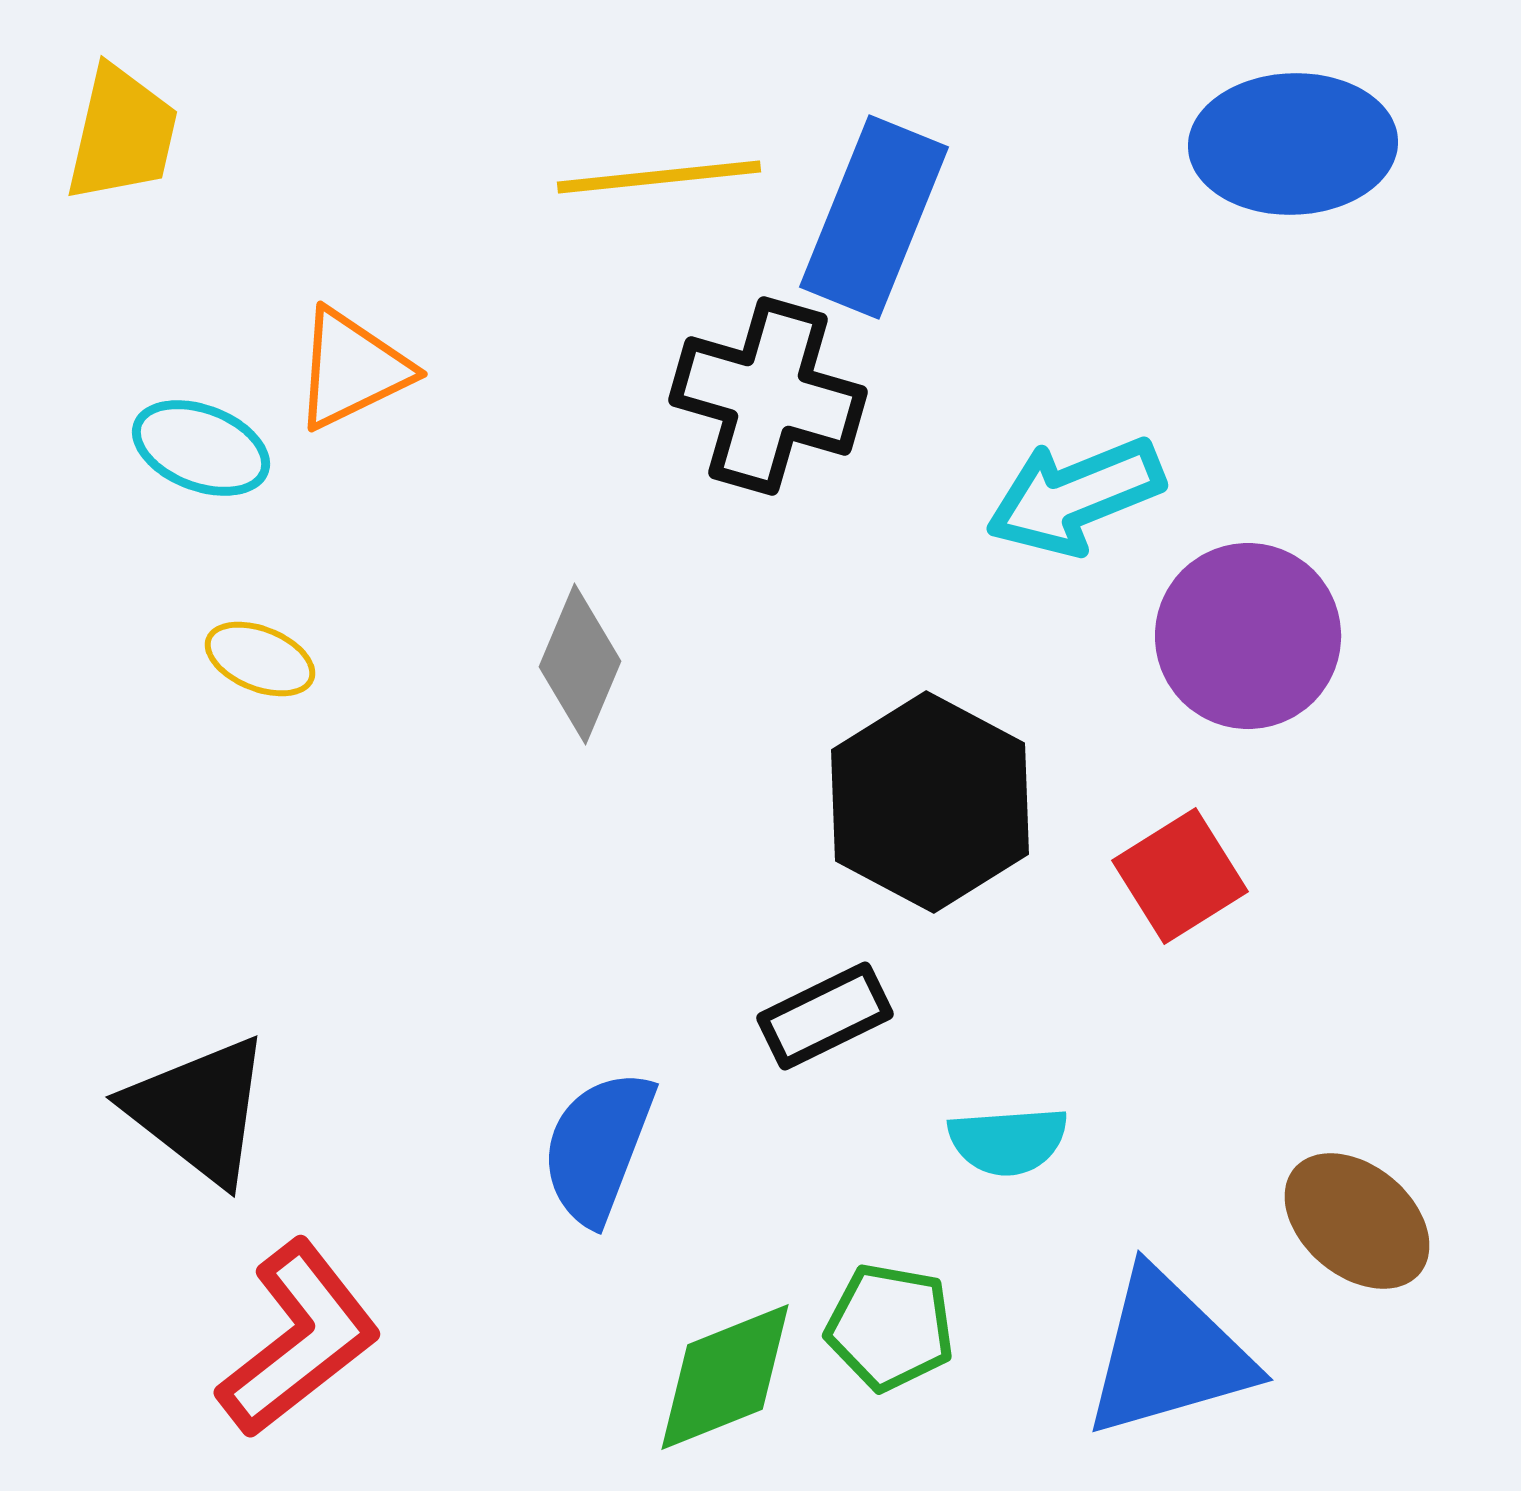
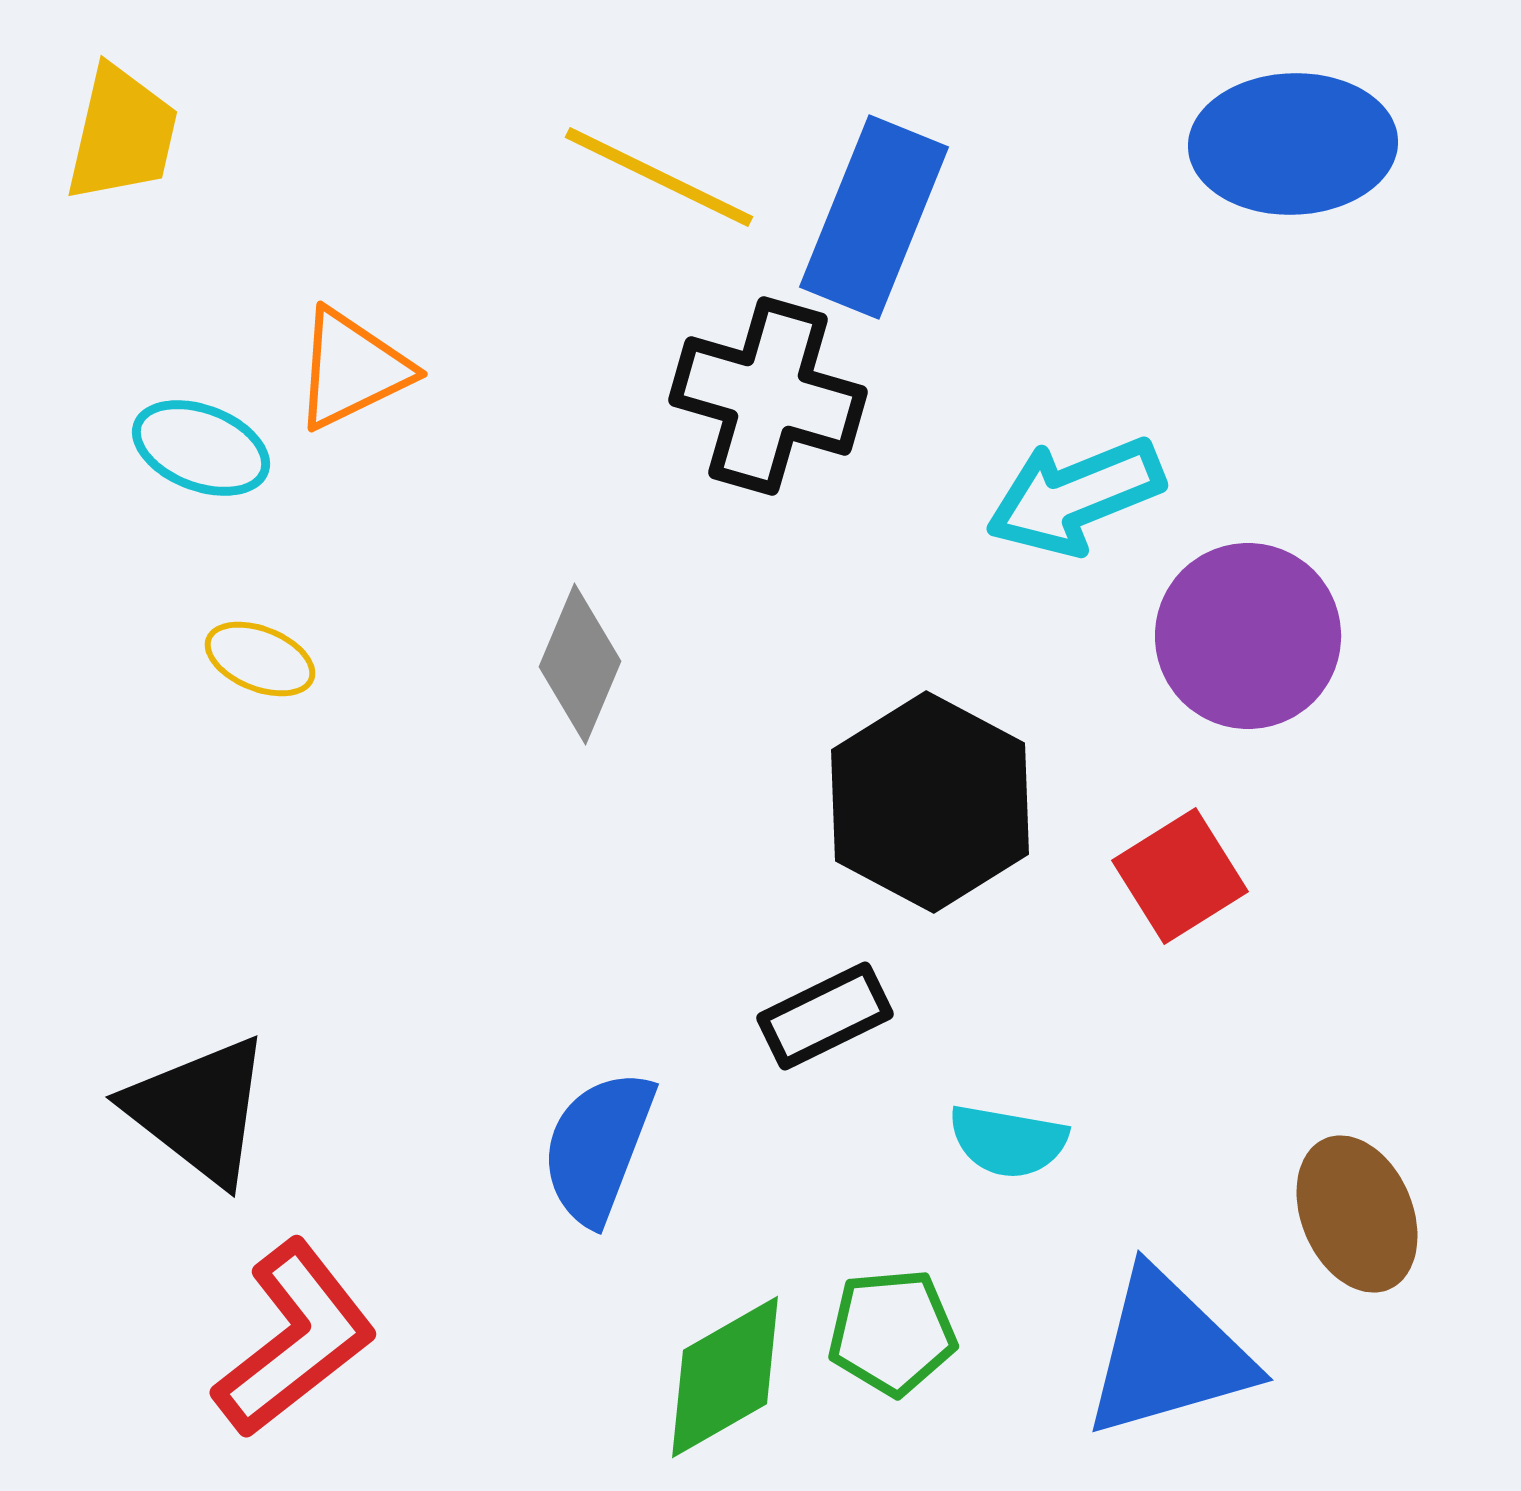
yellow line: rotated 32 degrees clockwise
cyan semicircle: rotated 14 degrees clockwise
brown ellipse: moved 7 px up; rotated 27 degrees clockwise
green pentagon: moved 2 px right, 5 px down; rotated 15 degrees counterclockwise
red L-shape: moved 4 px left
green diamond: rotated 8 degrees counterclockwise
